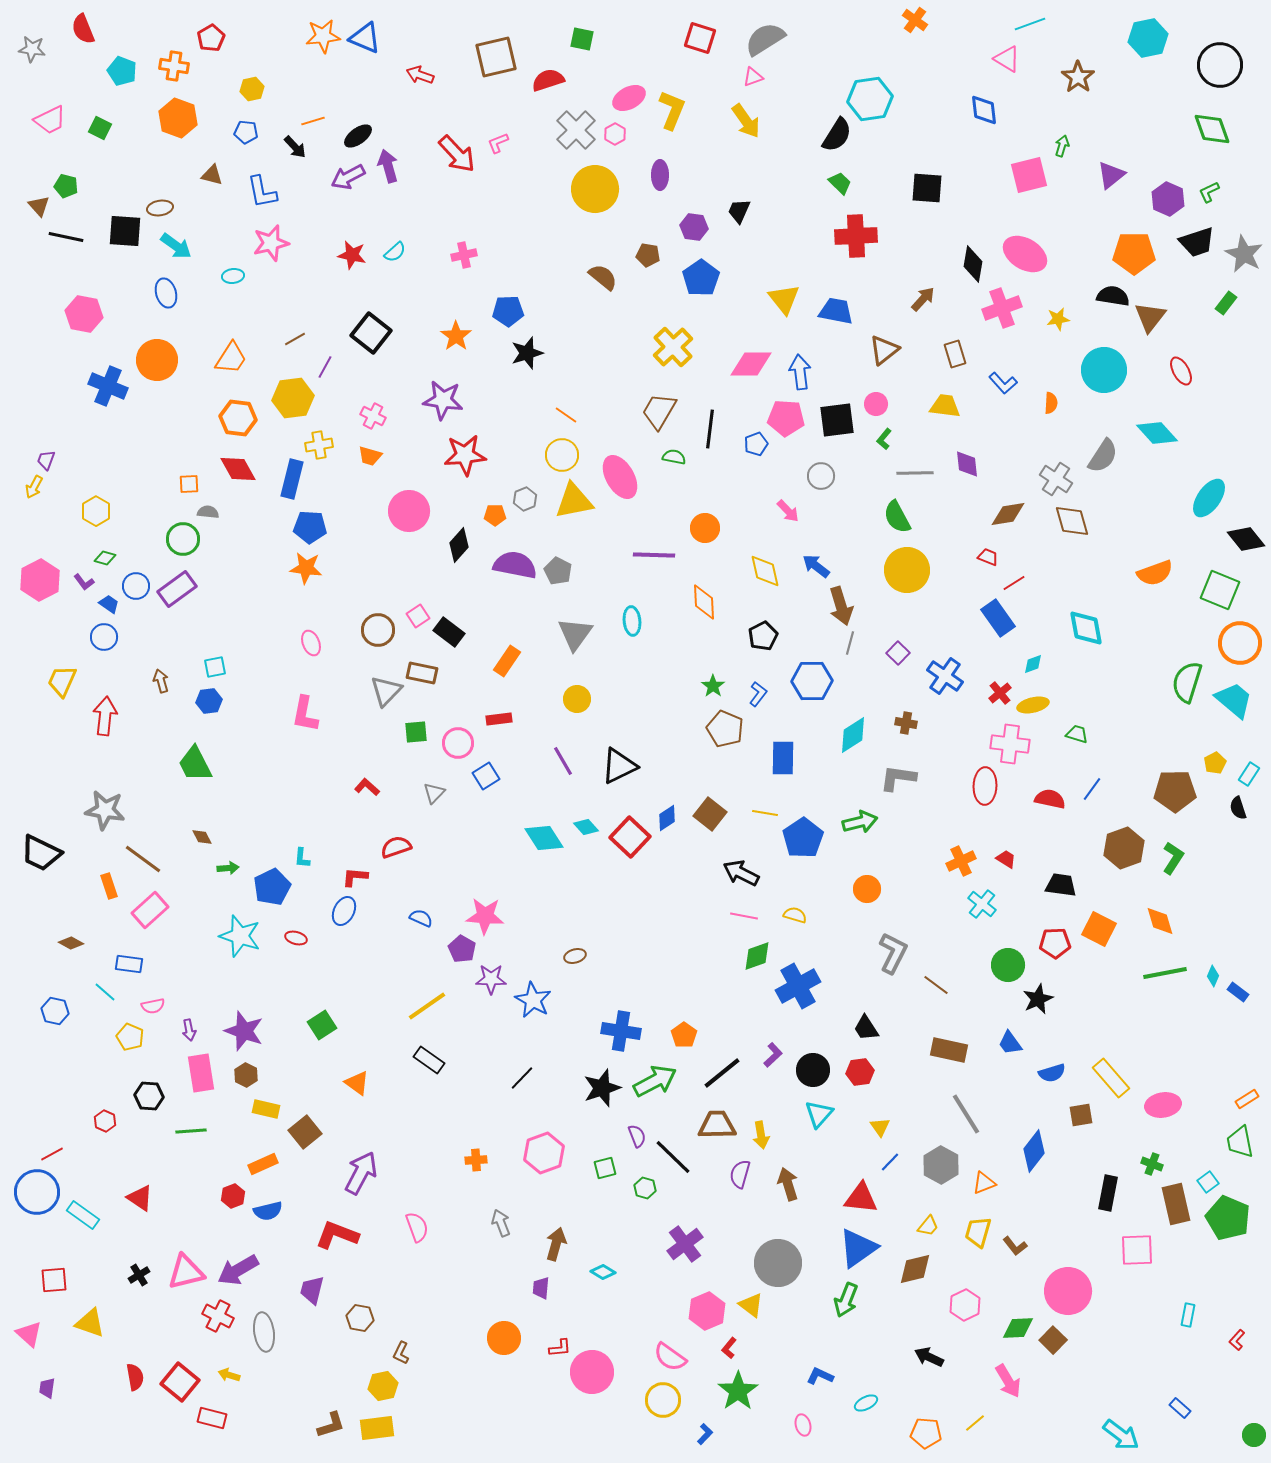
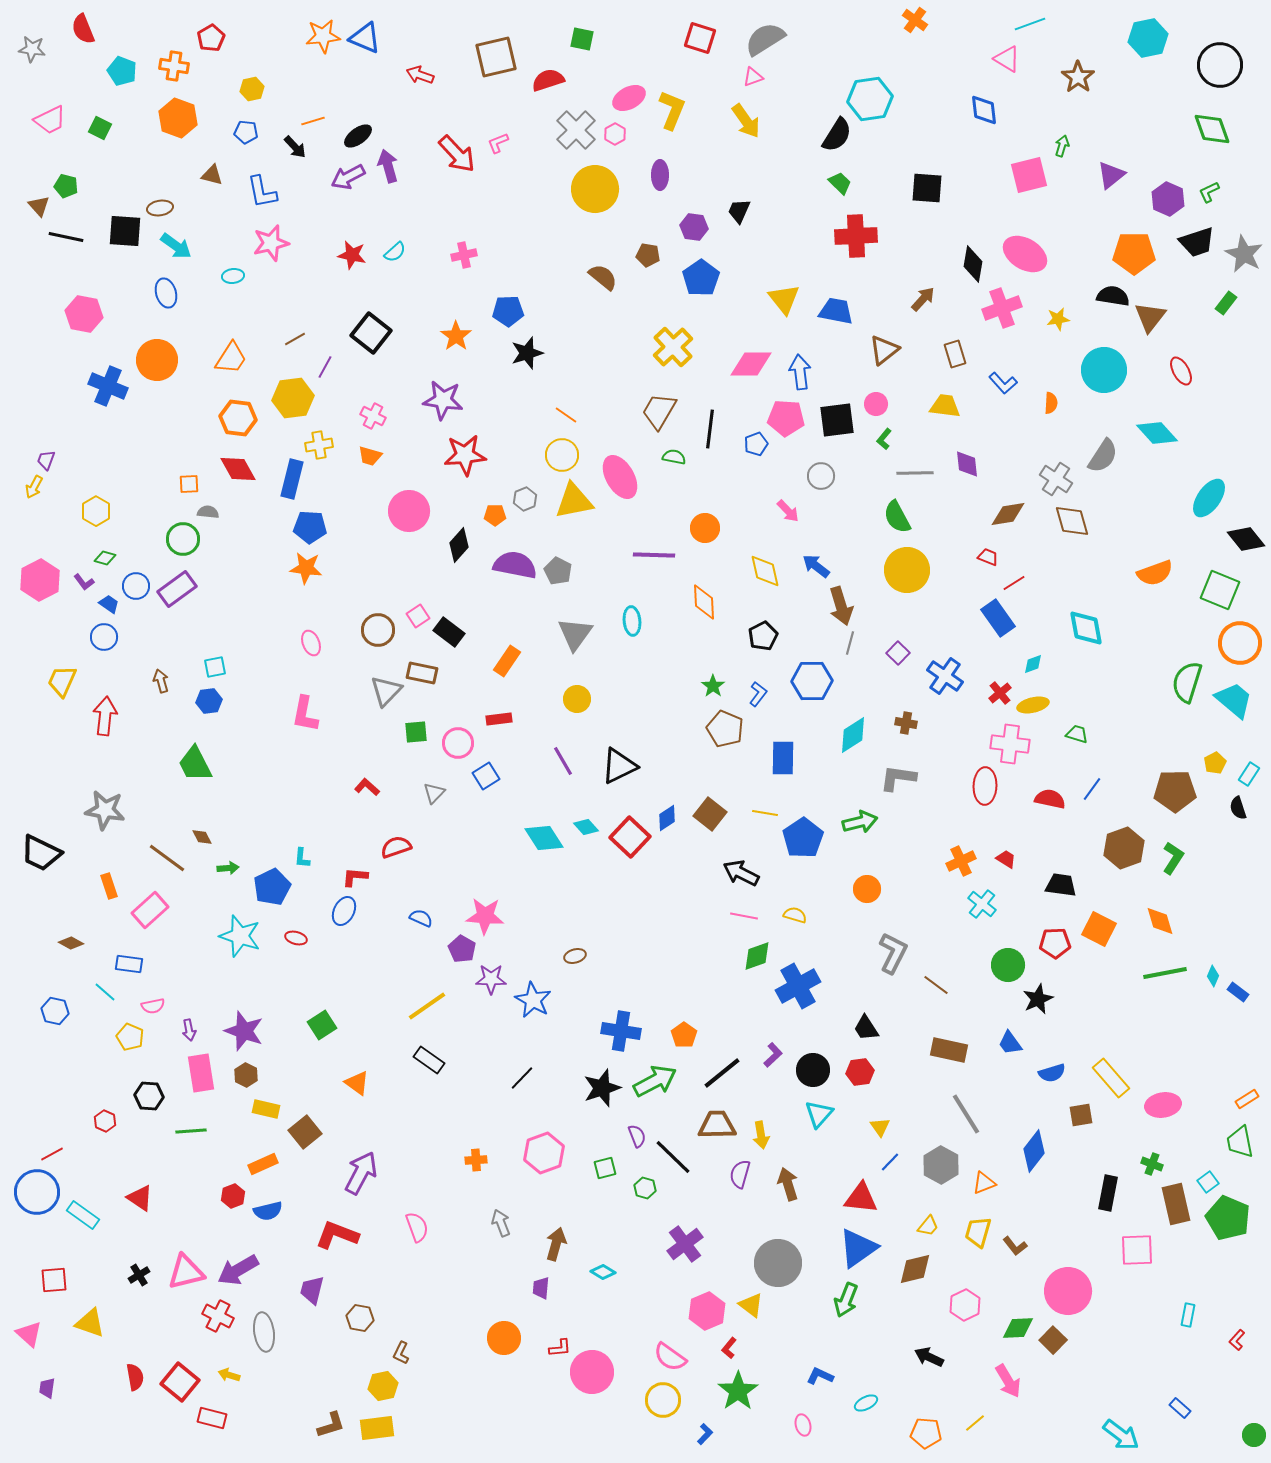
brown line at (143, 859): moved 24 px right, 1 px up
